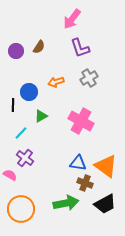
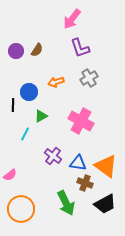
brown semicircle: moved 2 px left, 3 px down
cyan line: moved 4 px right, 1 px down; rotated 16 degrees counterclockwise
purple cross: moved 28 px right, 2 px up
pink semicircle: rotated 112 degrees clockwise
green arrow: rotated 75 degrees clockwise
